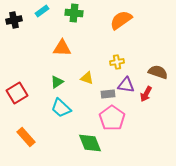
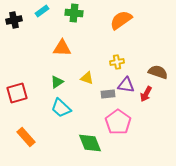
red square: rotated 15 degrees clockwise
pink pentagon: moved 6 px right, 4 px down
